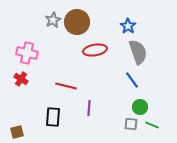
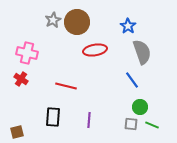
gray semicircle: moved 4 px right
purple line: moved 12 px down
